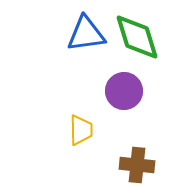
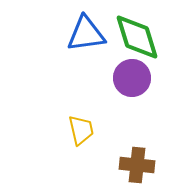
purple circle: moved 8 px right, 13 px up
yellow trapezoid: rotated 12 degrees counterclockwise
